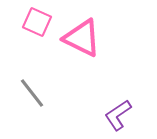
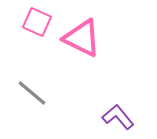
gray line: rotated 12 degrees counterclockwise
purple L-shape: moved 2 px down; rotated 84 degrees clockwise
